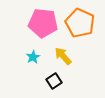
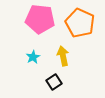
pink pentagon: moved 3 px left, 4 px up
yellow arrow: rotated 30 degrees clockwise
black square: moved 1 px down
